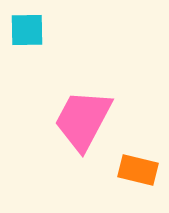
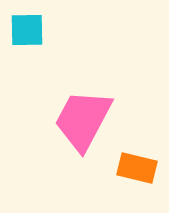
orange rectangle: moved 1 px left, 2 px up
